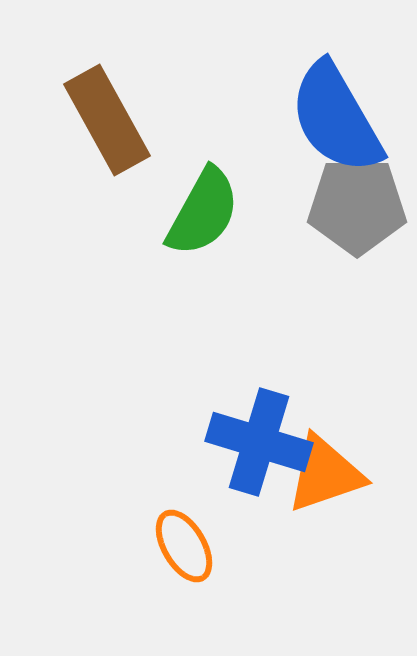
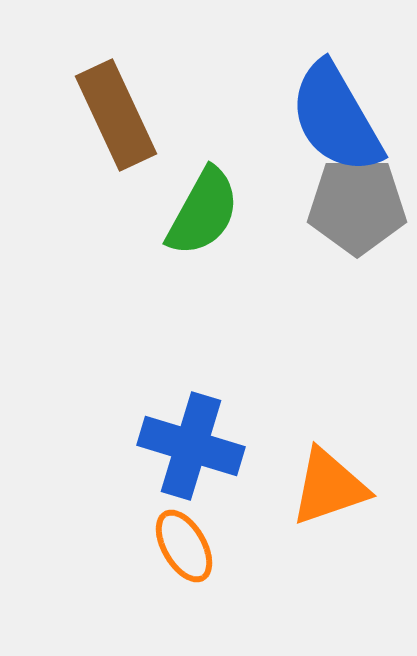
brown rectangle: moved 9 px right, 5 px up; rotated 4 degrees clockwise
blue cross: moved 68 px left, 4 px down
orange triangle: moved 4 px right, 13 px down
